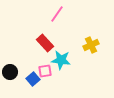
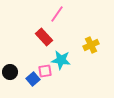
red rectangle: moved 1 px left, 6 px up
